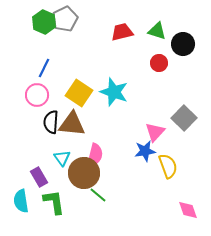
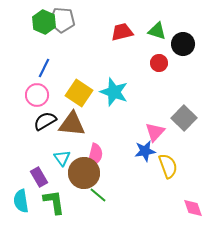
gray pentagon: moved 3 px left, 1 px down; rotated 30 degrees clockwise
black semicircle: moved 6 px left, 1 px up; rotated 55 degrees clockwise
pink diamond: moved 5 px right, 2 px up
